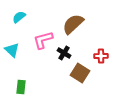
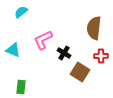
cyan semicircle: moved 2 px right, 5 px up
brown semicircle: moved 21 px right, 4 px down; rotated 40 degrees counterclockwise
pink L-shape: rotated 10 degrees counterclockwise
cyan triangle: moved 1 px right; rotated 21 degrees counterclockwise
brown square: moved 1 px up
